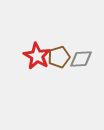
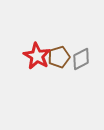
gray diamond: rotated 25 degrees counterclockwise
